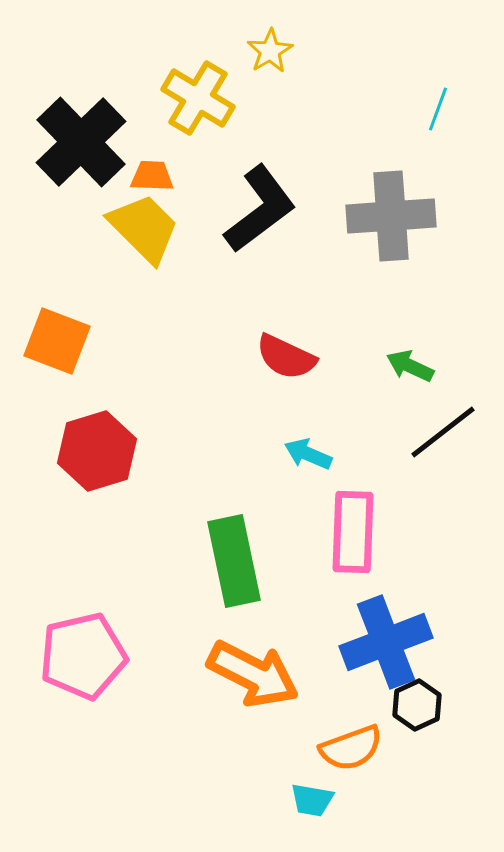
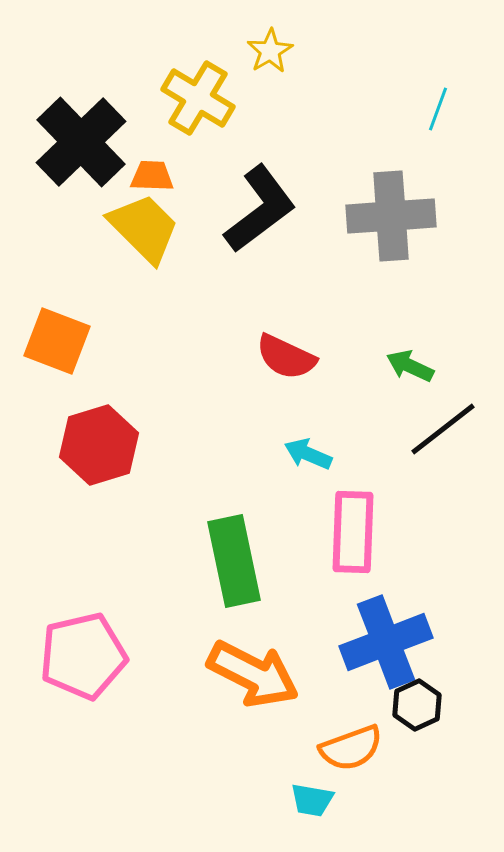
black line: moved 3 px up
red hexagon: moved 2 px right, 6 px up
